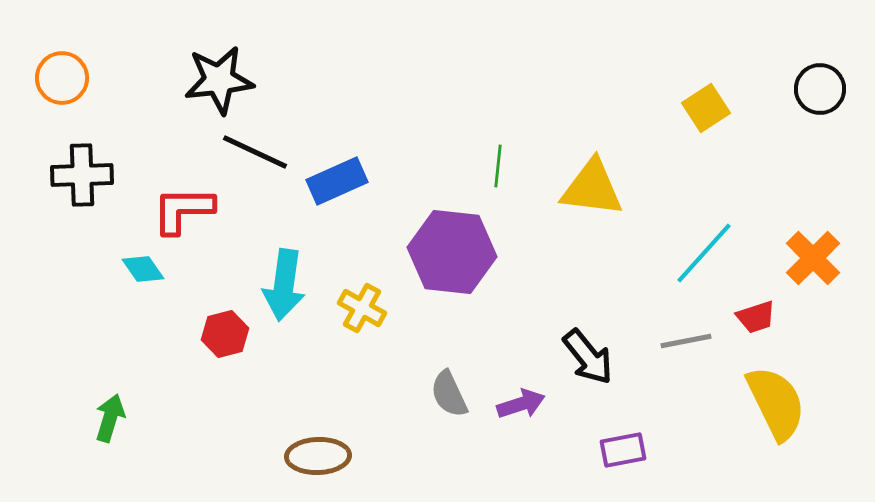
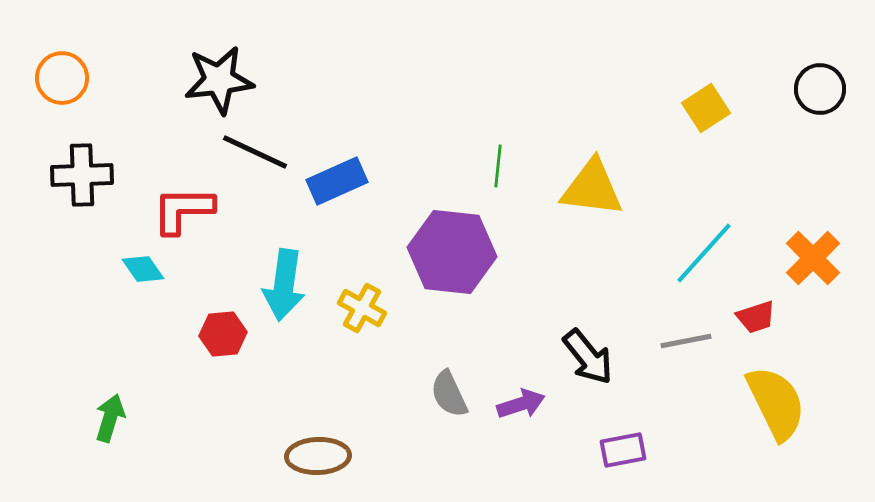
red hexagon: moved 2 px left; rotated 9 degrees clockwise
